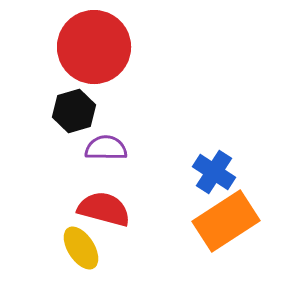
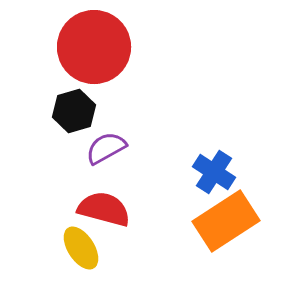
purple semicircle: rotated 30 degrees counterclockwise
